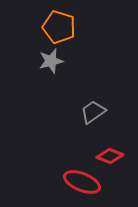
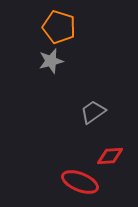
red diamond: rotated 24 degrees counterclockwise
red ellipse: moved 2 px left
